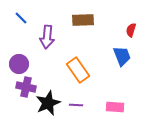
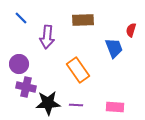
blue trapezoid: moved 8 px left, 8 px up
black star: rotated 20 degrees clockwise
